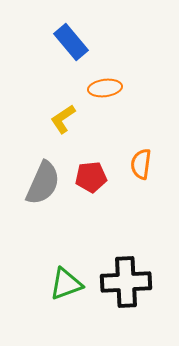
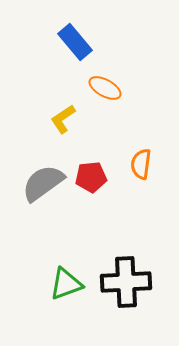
blue rectangle: moved 4 px right
orange ellipse: rotated 36 degrees clockwise
gray semicircle: rotated 150 degrees counterclockwise
